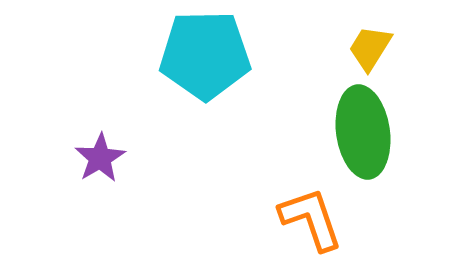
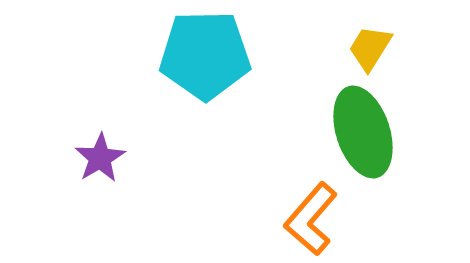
green ellipse: rotated 10 degrees counterclockwise
orange L-shape: rotated 120 degrees counterclockwise
